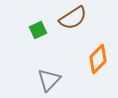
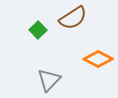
green square: rotated 18 degrees counterclockwise
orange diamond: rotated 72 degrees clockwise
